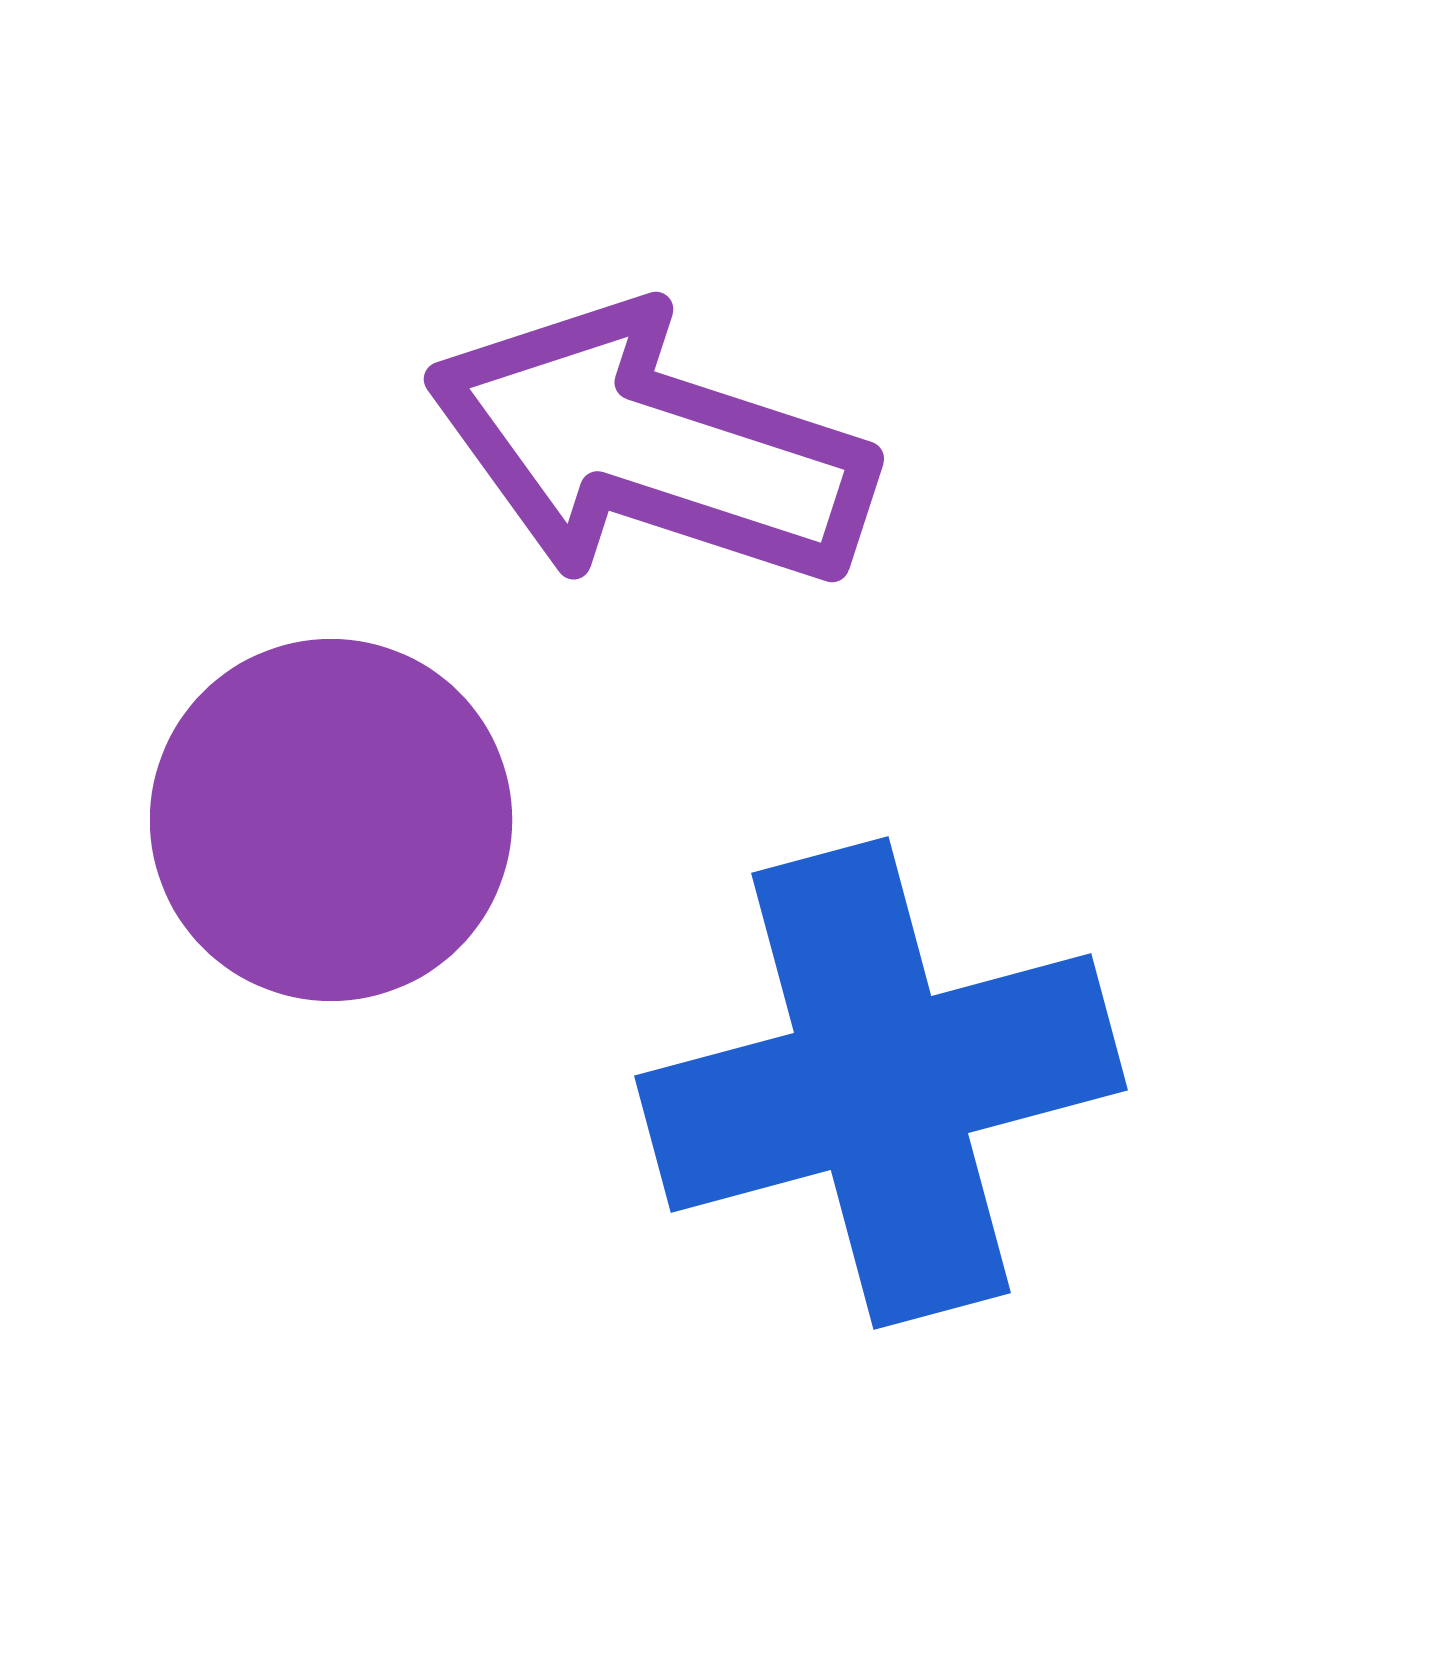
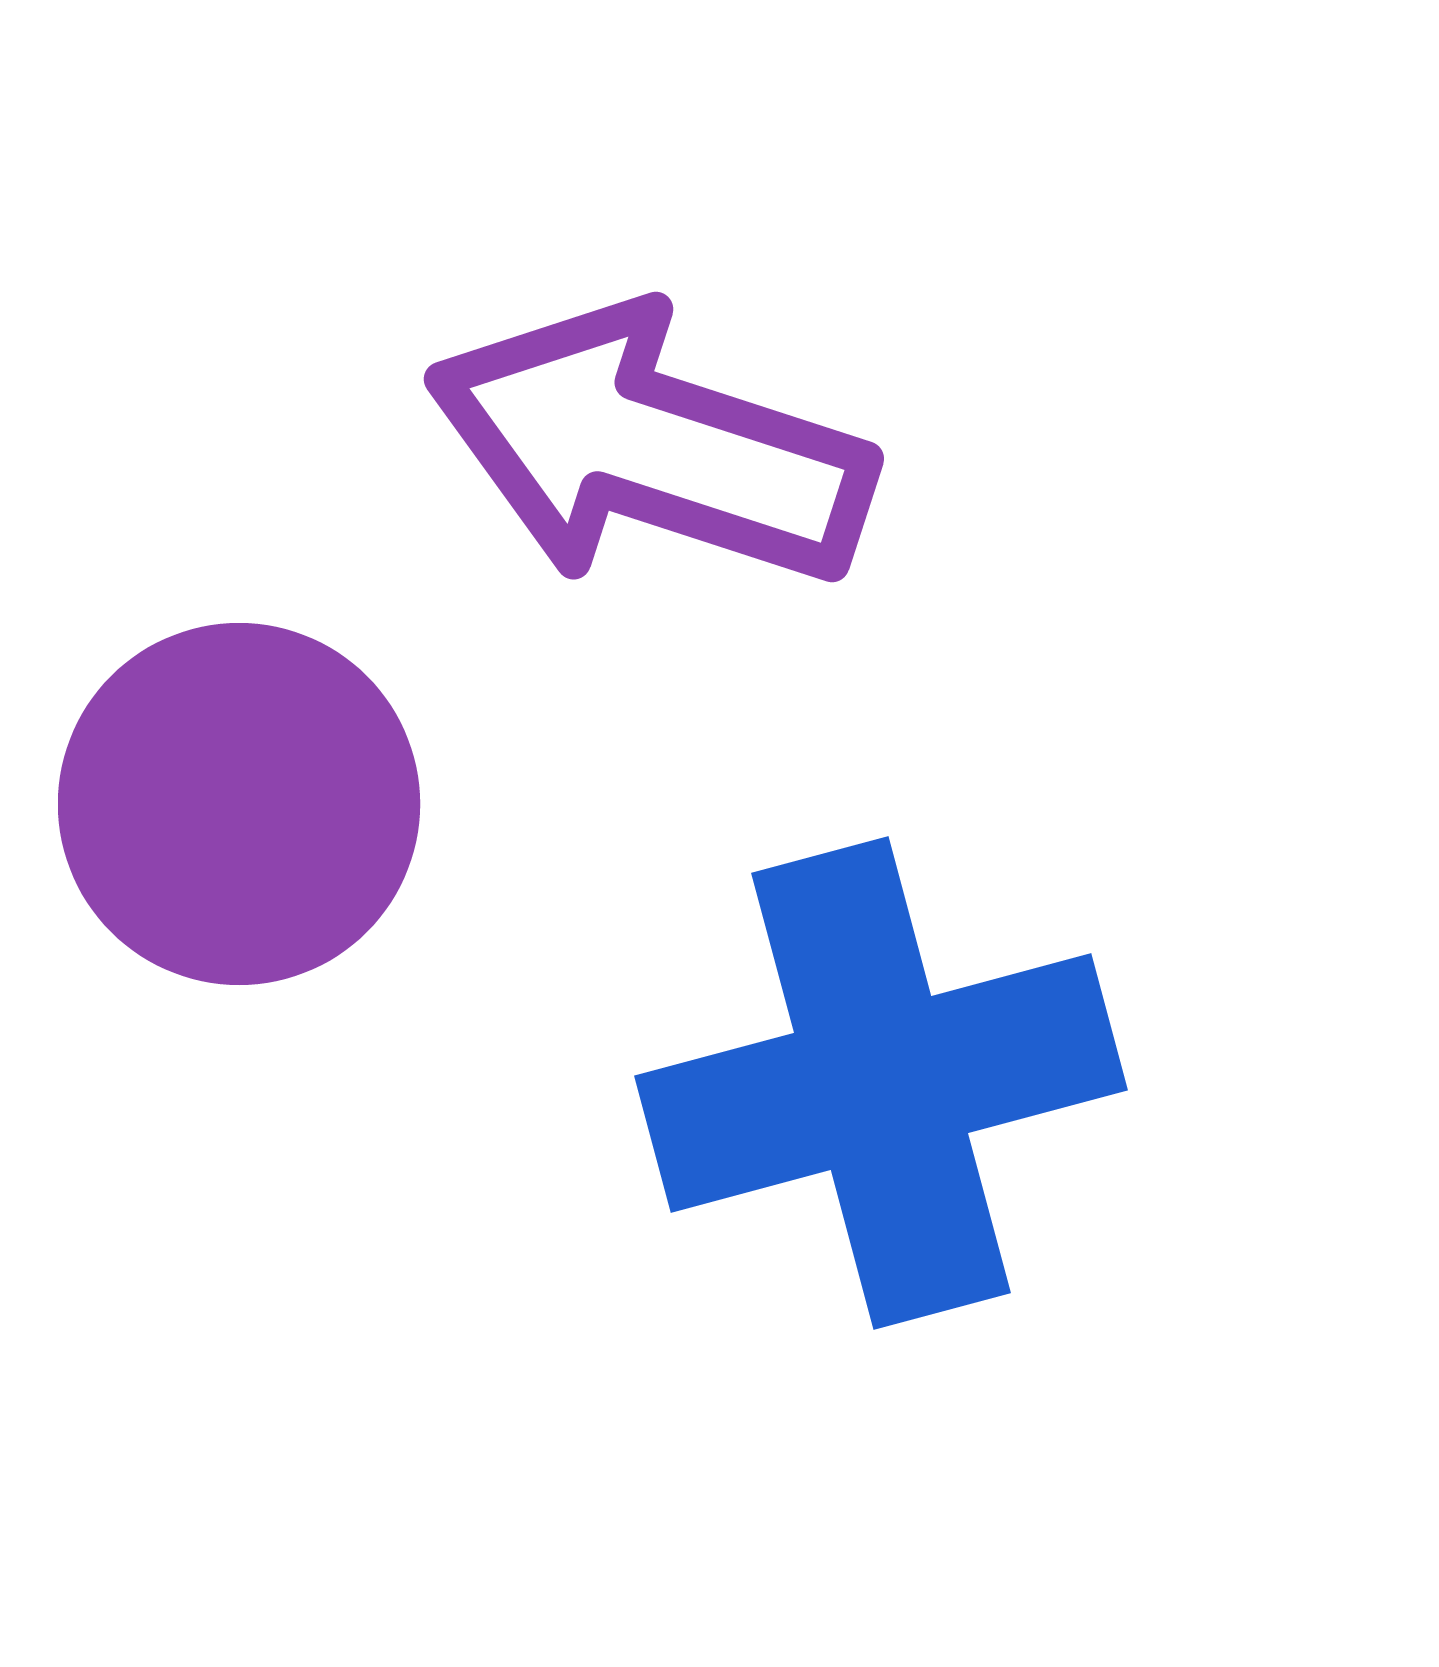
purple circle: moved 92 px left, 16 px up
